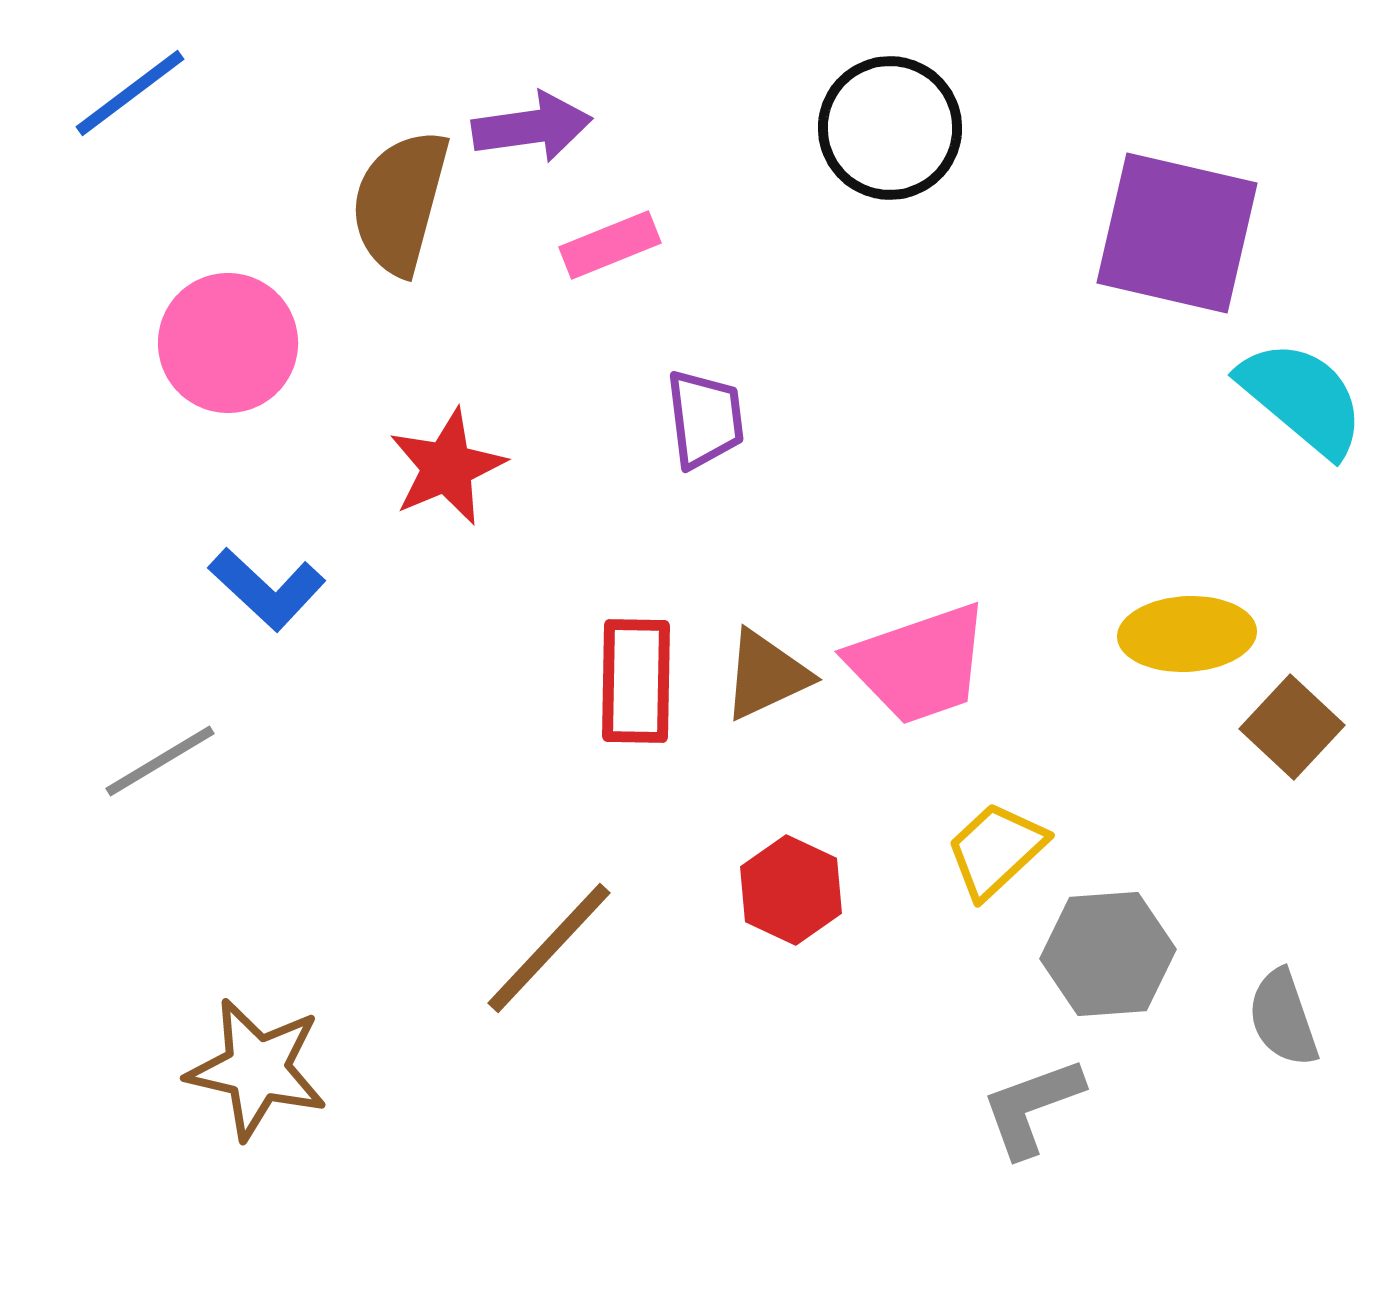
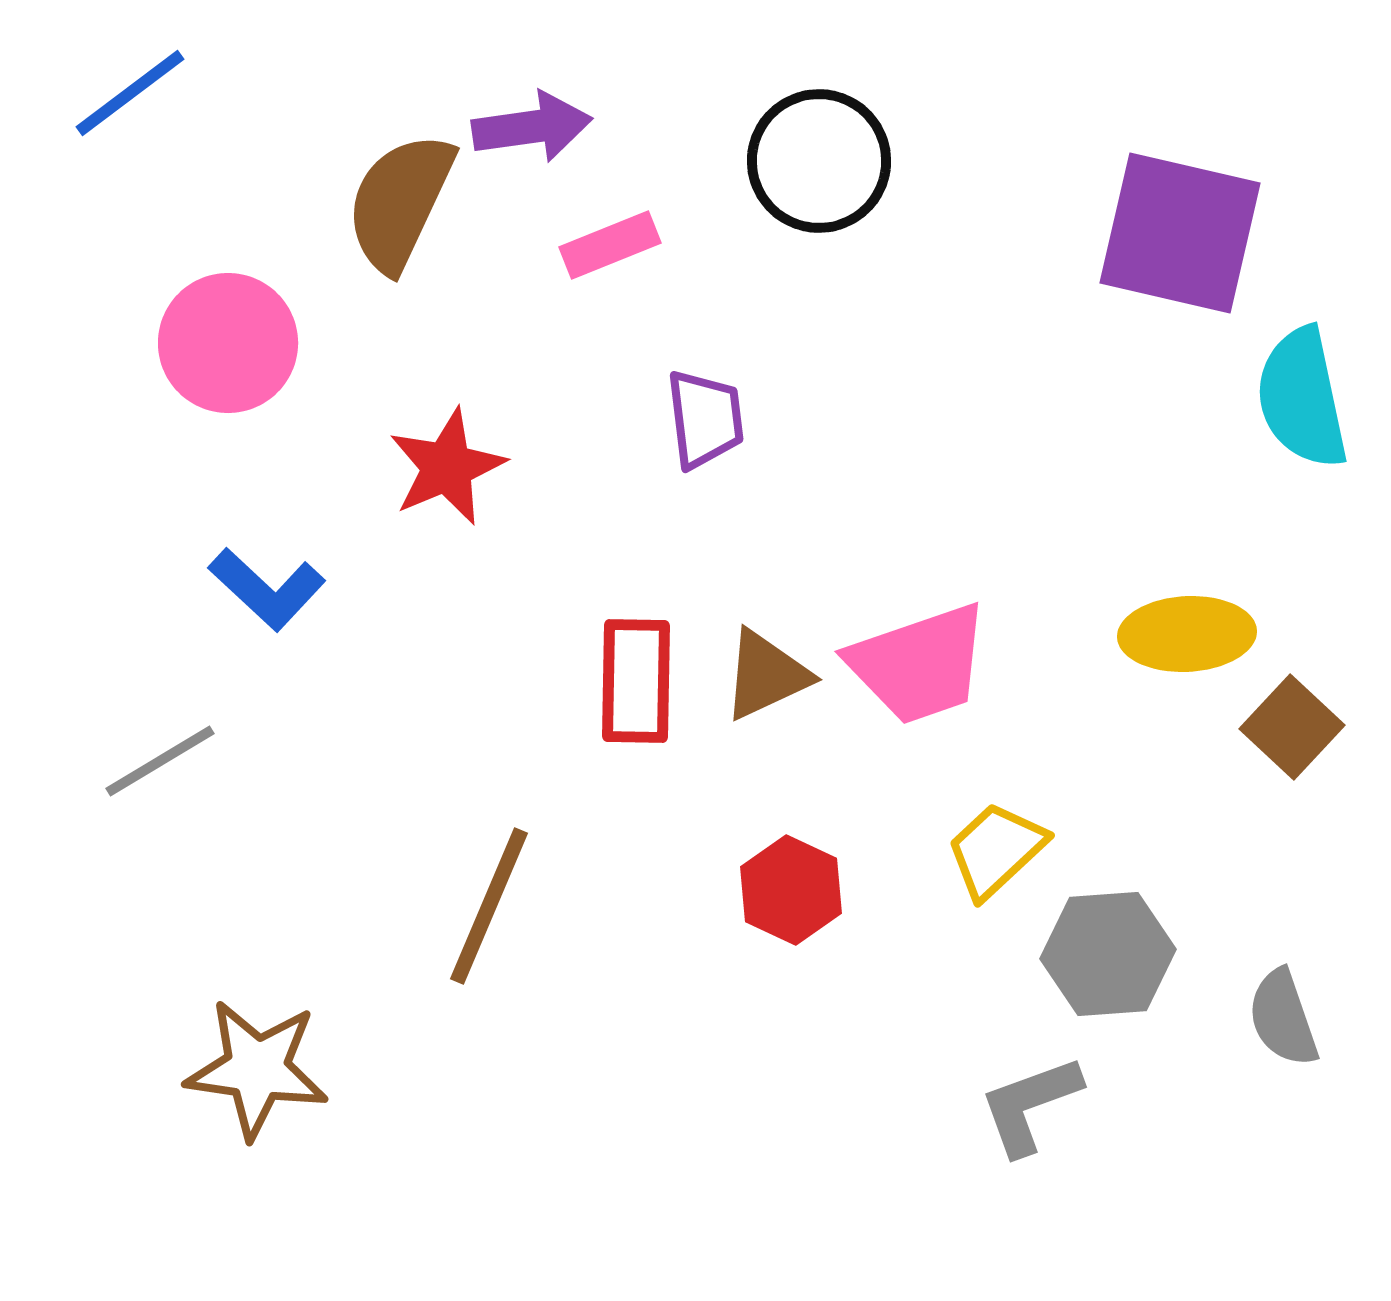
black circle: moved 71 px left, 33 px down
brown semicircle: rotated 10 degrees clockwise
purple square: moved 3 px right
cyan semicircle: rotated 142 degrees counterclockwise
brown line: moved 60 px left, 42 px up; rotated 20 degrees counterclockwise
brown star: rotated 5 degrees counterclockwise
gray L-shape: moved 2 px left, 2 px up
